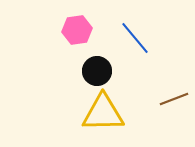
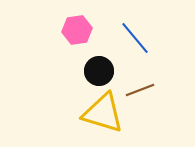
black circle: moved 2 px right
brown line: moved 34 px left, 9 px up
yellow triangle: rotated 18 degrees clockwise
